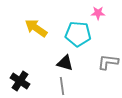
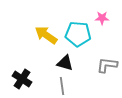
pink star: moved 4 px right, 5 px down
yellow arrow: moved 10 px right, 7 px down
gray L-shape: moved 1 px left, 3 px down
black cross: moved 2 px right, 2 px up
